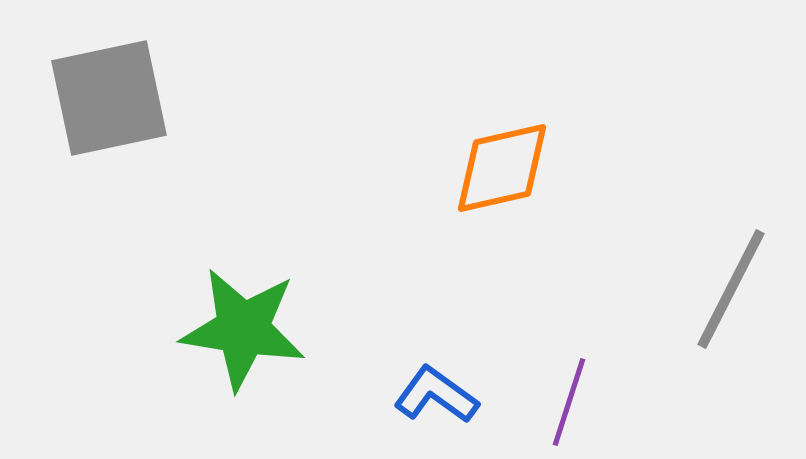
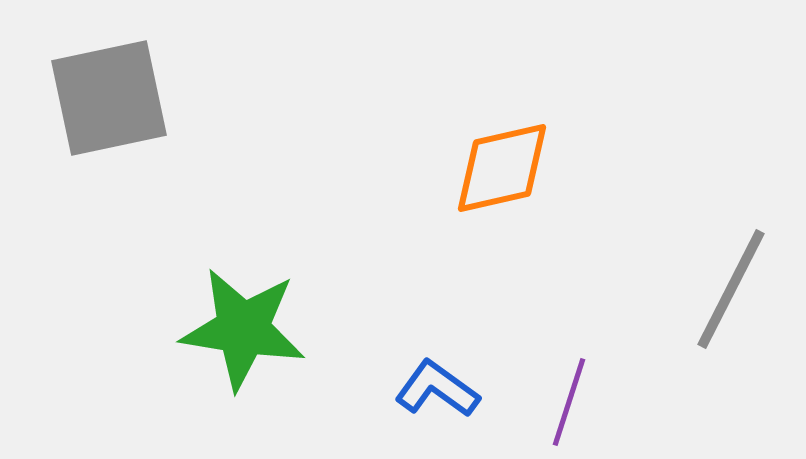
blue L-shape: moved 1 px right, 6 px up
